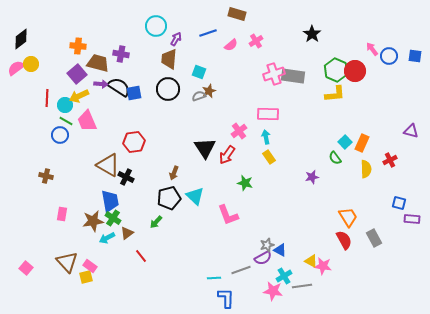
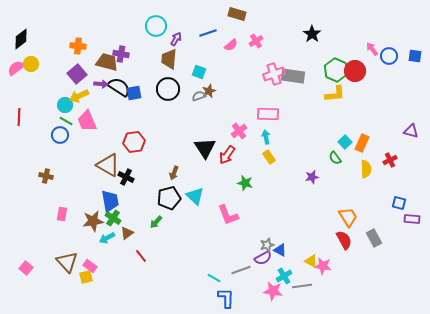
brown trapezoid at (98, 63): moved 9 px right, 1 px up
red line at (47, 98): moved 28 px left, 19 px down
cyan line at (214, 278): rotated 32 degrees clockwise
